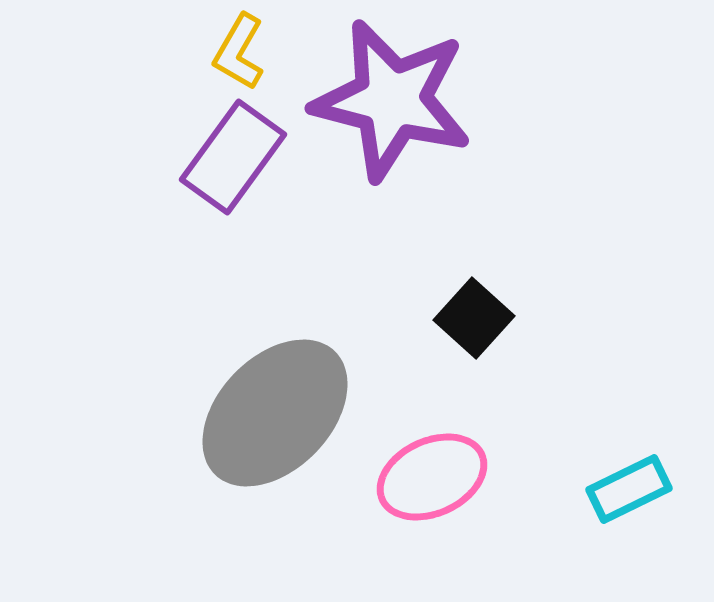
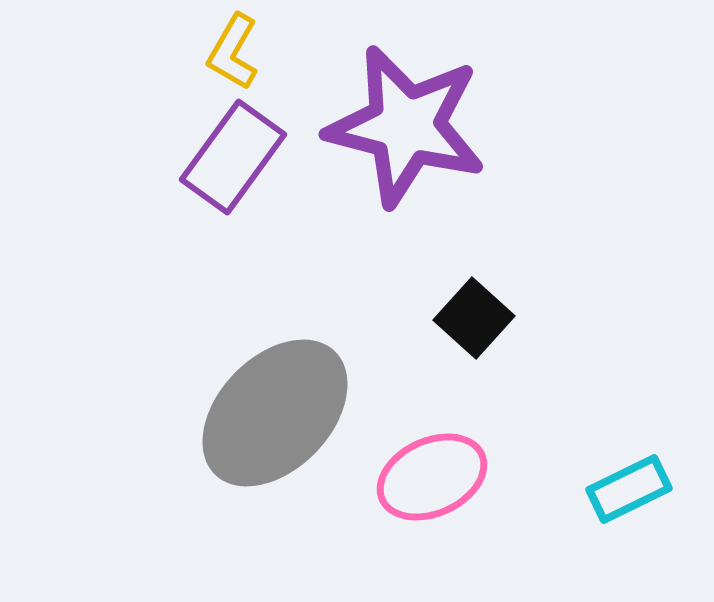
yellow L-shape: moved 6 px left
purple star: moved 14 px right, 26 px down
